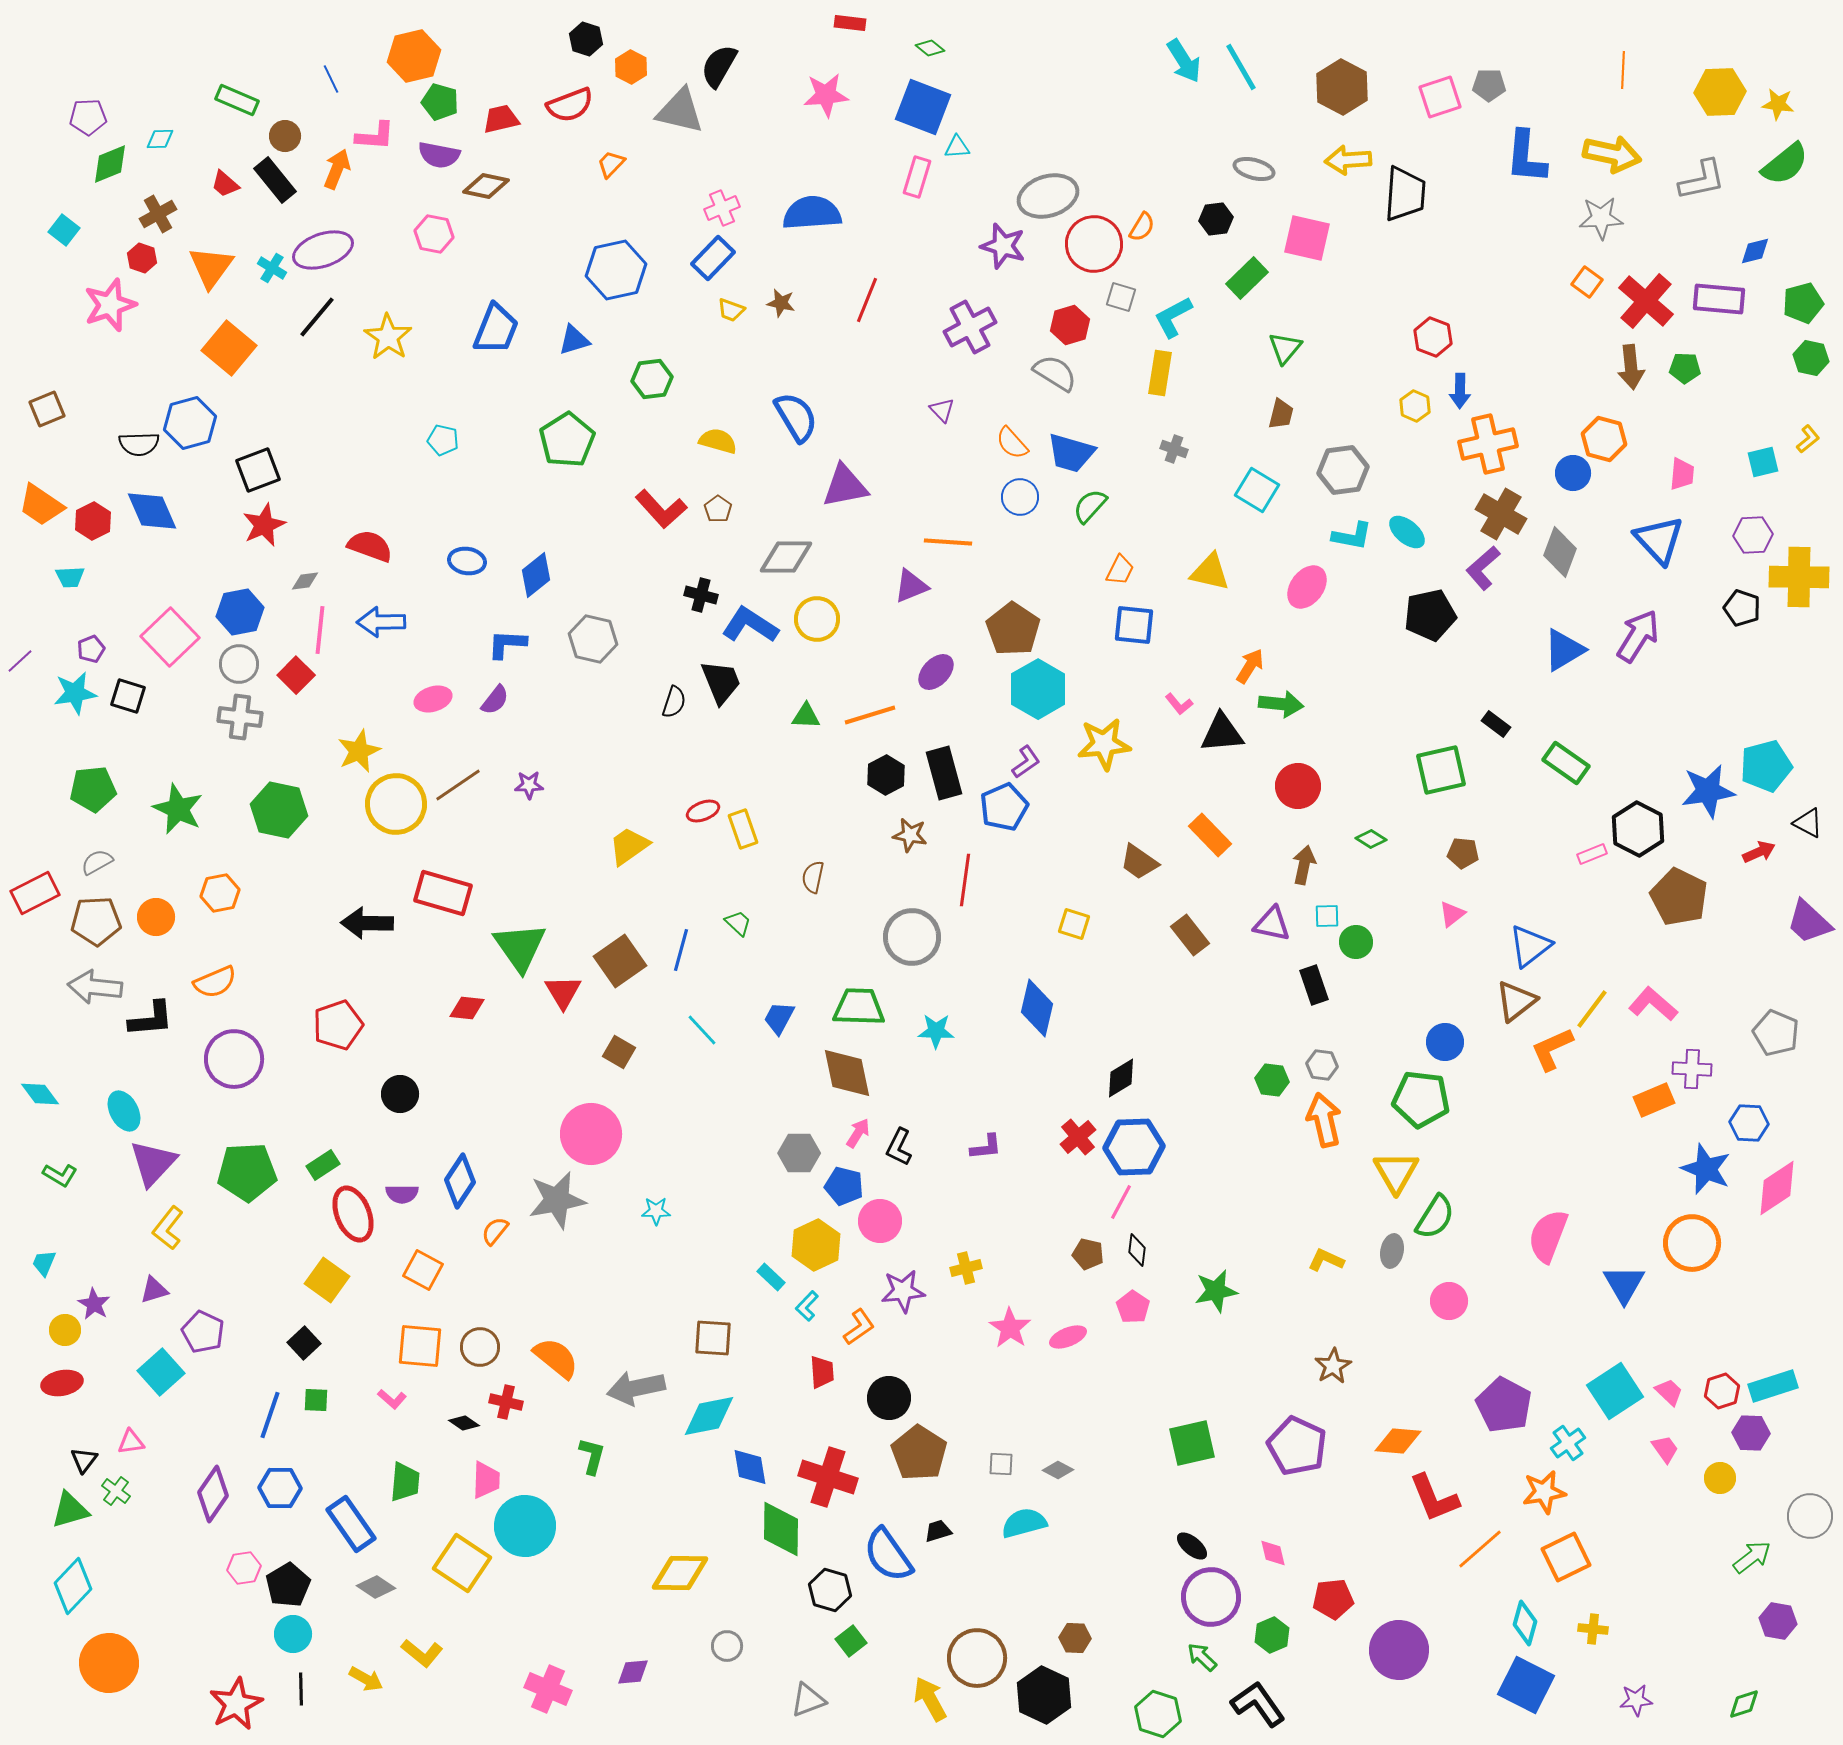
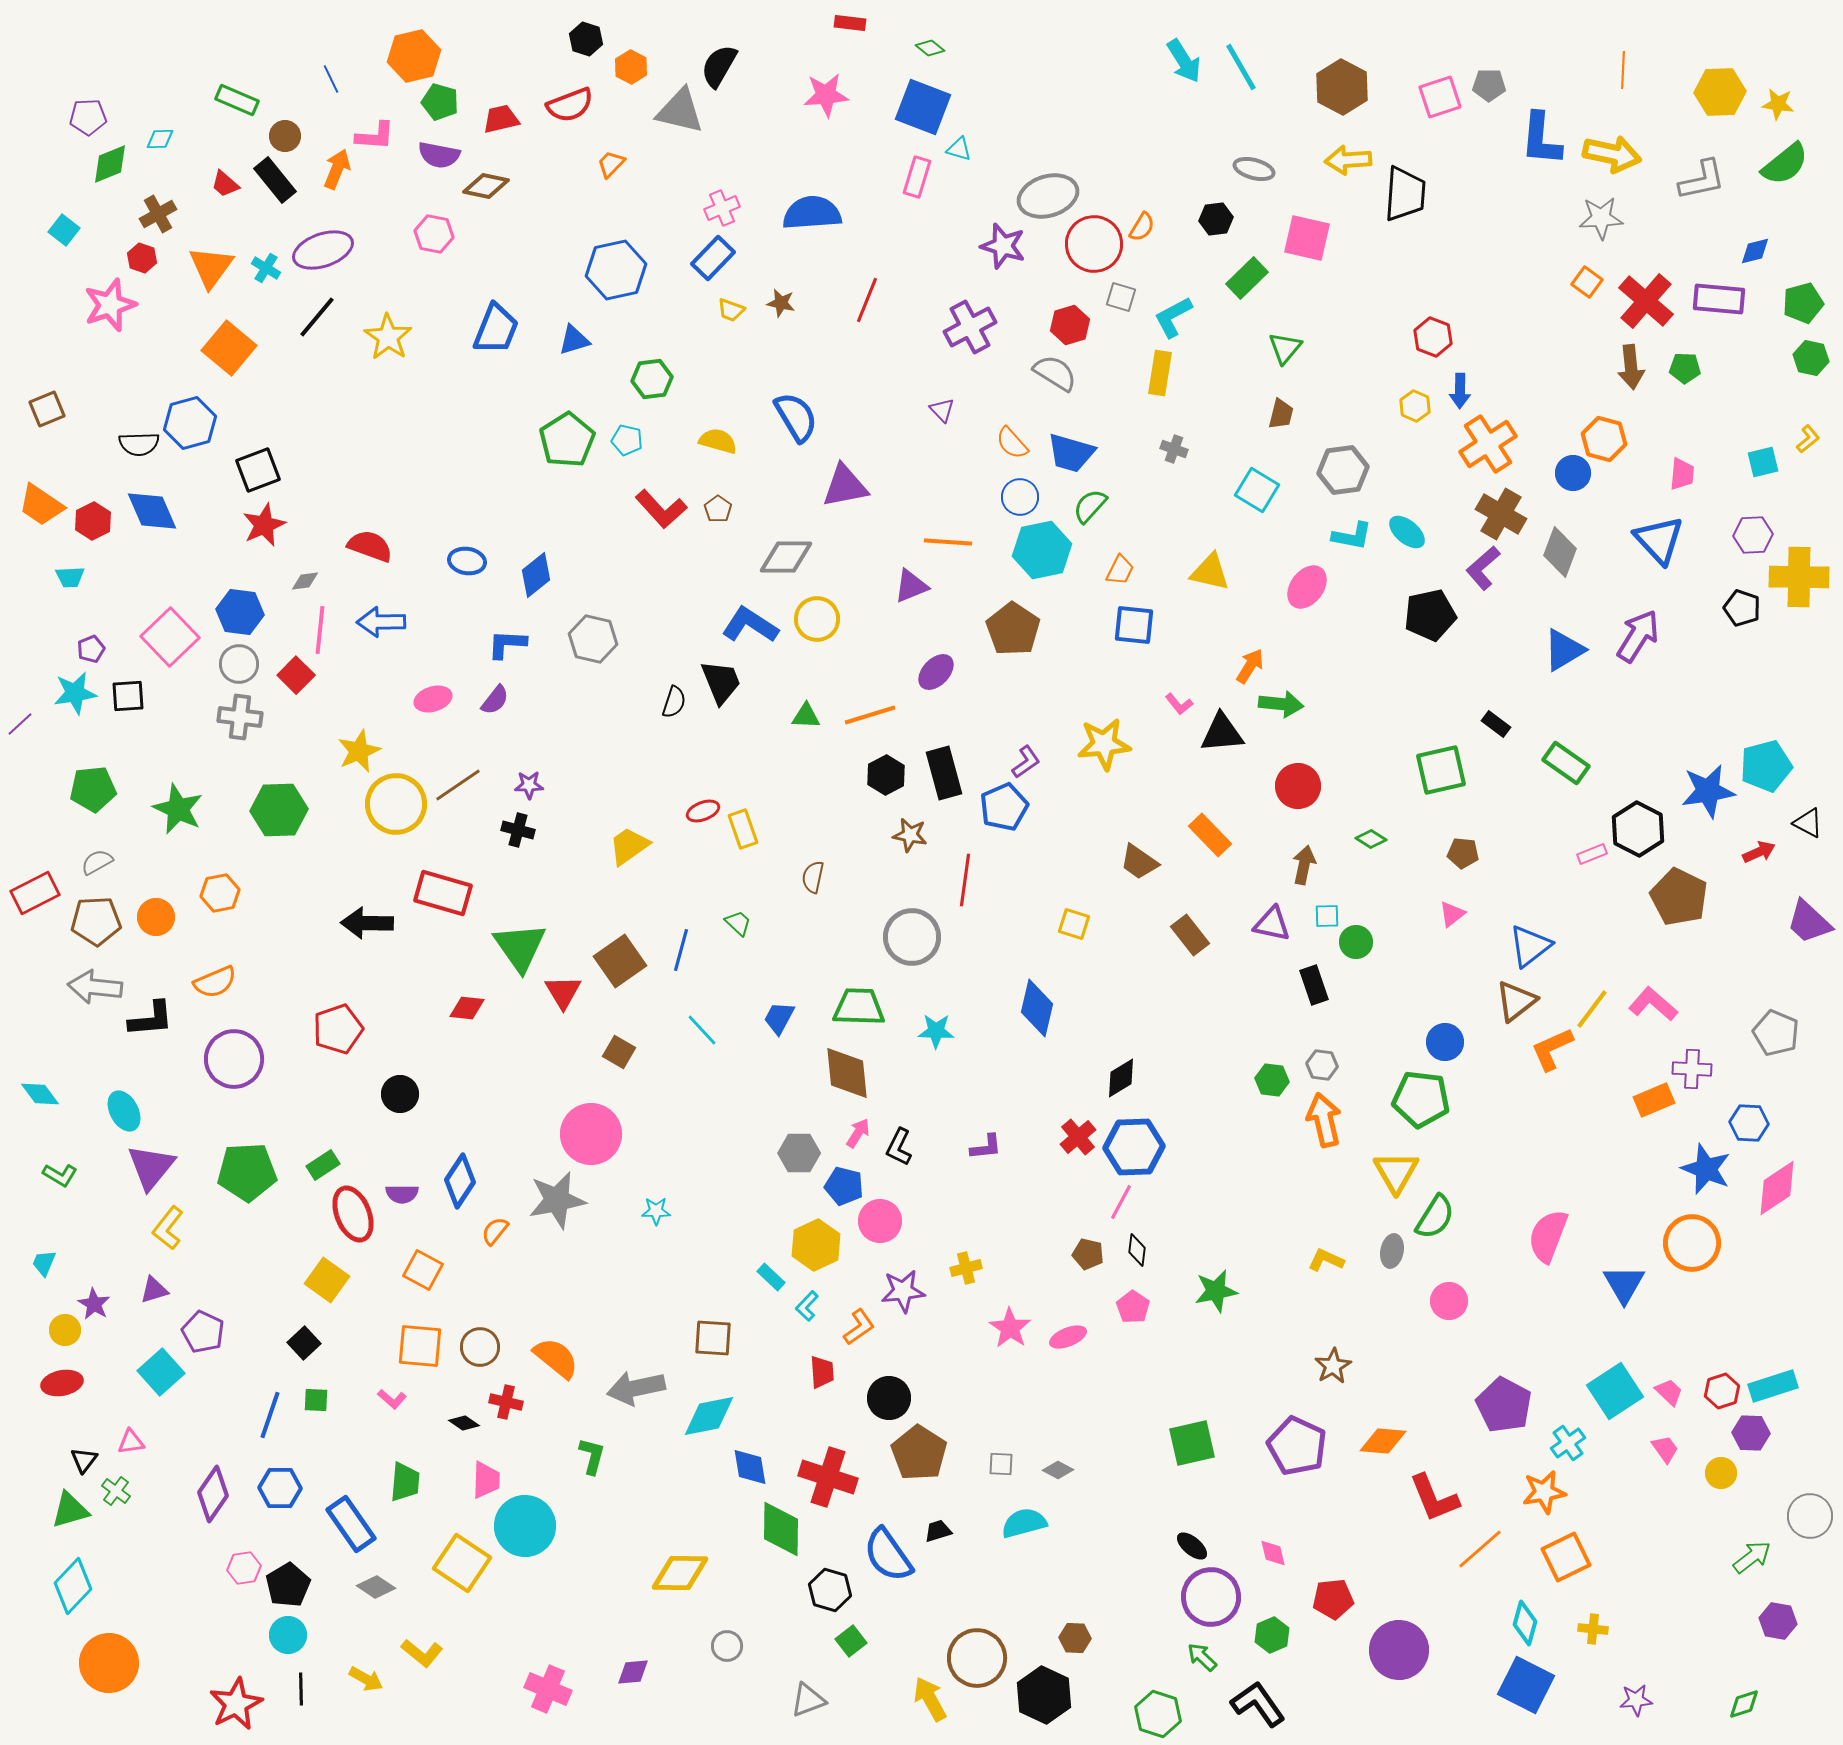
cyan triangle at (957, 147): moved 2 px right, 2 px down; rotated 20 degrees clockwise
blue L-shape at (1526, 157): moved 15 px right, 18 px up
cyan cross at (272, 268): moved 6 px left
cyan pentagon at (443, 440): moved 184 px right
orange cross at (1488, 444): rotated 20 degrees counterclockwise
black cross at (701, 595): moved 183 px left, 235 px down
blue hexagon at (240, 612): rotated 18 degrees clockwise
purple line at (20, 661): moved 63 px down
cyan hexagon at (1038, 689): moved 4 px right, 139 px up; rotated 18 degrees clockwise
black square at (128, 696): rotated 21 degrees counterclockwise
green hexagon at (279, 810): rotated 14 degrees counterclockwise
red pentagon at (338, 1025): moved 4 px down
brown diamond at (847, 1073): rotated 6 degrees clockwise
purple triangle at (153, 1163): moved 2 px left, 4 px down; rotated 4 degrees counterclockwise
orange diamond at (1398, 1441): moved 15 px left
yellow circle at (1720, 1478): moved 1 px right, 5 px up
cyan circle at (293, 1634): moved 5 px left, 1 px down
